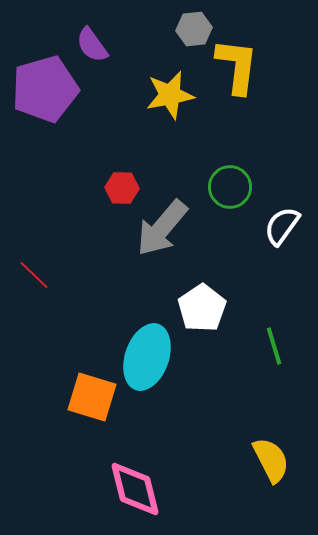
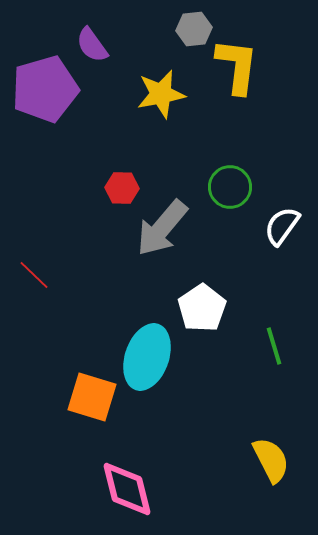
yellow star: moved 9 px left, 1 px up
pink diamond: moved 8 px left
